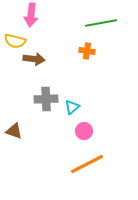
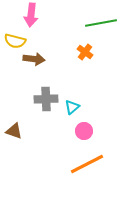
orange cross: moved 2 px left, 1 px down; rotated 28 degrees clockwise
